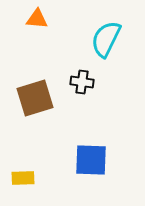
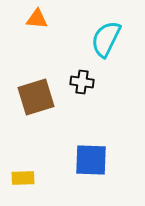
brown square: moved 1 px right, 1 px up
